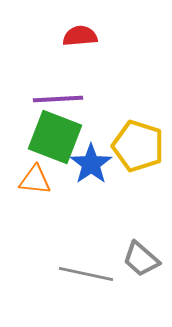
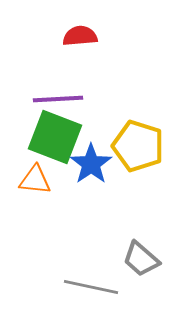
gray line: moved 5 px right, 13 px down
